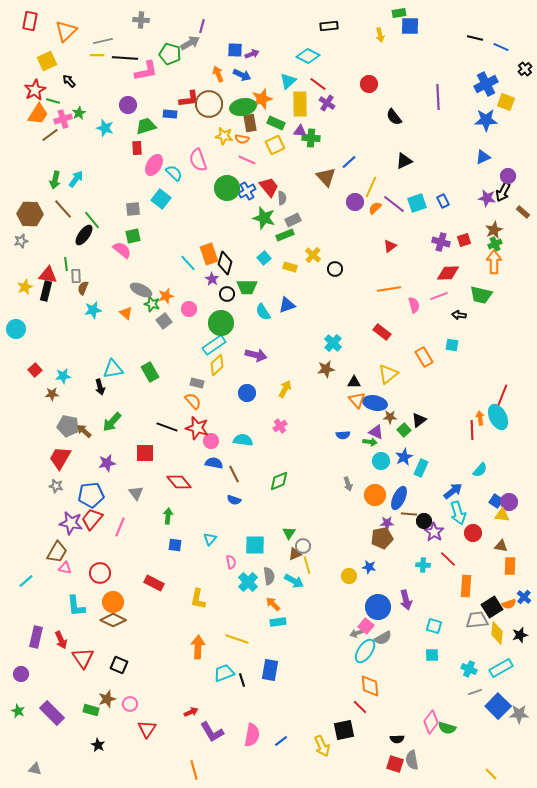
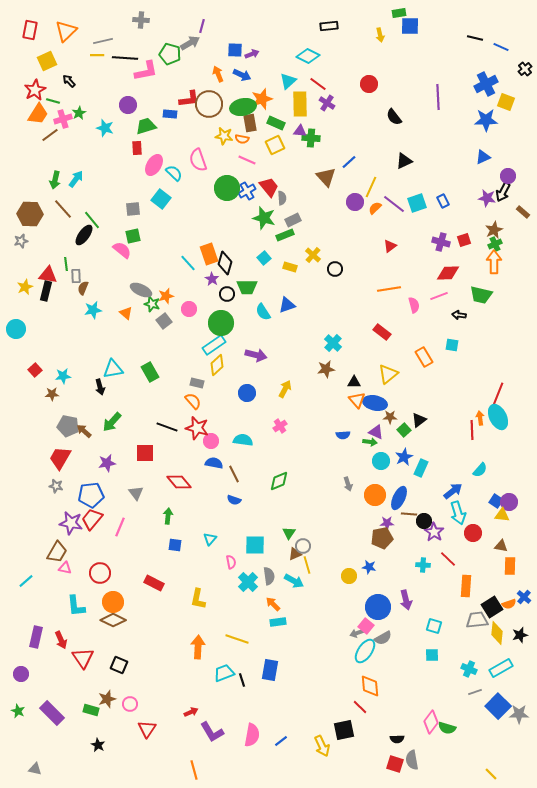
red rectangle at (30, 21): moved 9 px down
red line at (502, 396): moved 4 px left, 2 px up
